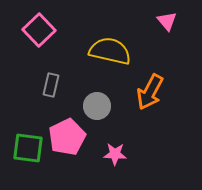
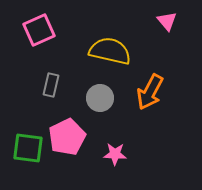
pink square: rotated 20 degrees clockwise
gray circle: moved 3 px right, 8 px up
